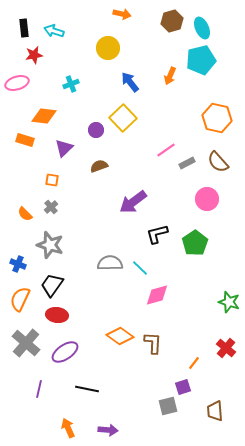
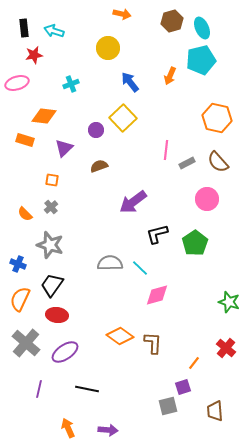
pink line at (166, 150): rotated 48 degrees counterclockwise
